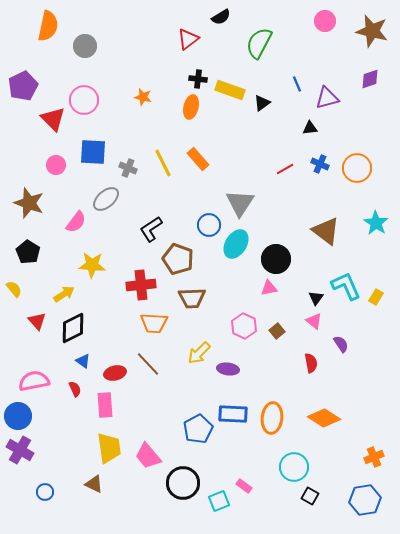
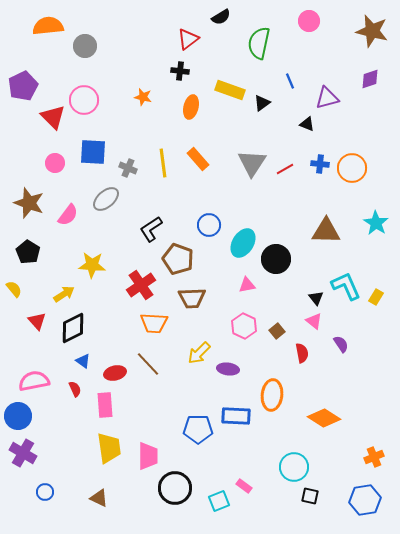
pink circle at (325, 21): moved 16 px left
orange semicircle at (48, 26): rotated 108 degrees counterclockwise
green semicircle at (259, 43): rotated 16 degrees counterclockwise
black cross at (198, 79): moved 18 px left, 8 px up
blue line at (297, 84): moved 7 px left, 3 px up
red triangle at (53, 119): moved 2 px up
black triangle at (310, 128): moved 3 px left, 4 px up; rotated 28 degrees clockwise
yellow line at (163, 163): rotated 20 degrees clockwise
blue cross at (320, 164): rotated 18 degrees counterclockwise
pink circle at (56, 165): moved 1 px left, 2 px up
orange circle at (357, 168): moved 5 px left
gray triangle at (240, 203): moved 12 px right, 40 px up
pink semicircle at (76, 222): moved 8 px left, 7 px up
brown triangle at (326, 231): rotated 36 degrees counterclockwise
cyan ellipse at (236, 244): moved 7 px right, 1 px up
red cross at (141, 285): rotated 28 degrees counterclockwise
pink triangle at (269, 288): moved 22 px left, 3 px up
black triangle at (316, 298): rotated 14 degrees counterclockwise
red semicircle at (311, 363): moved 9 px left, 10 px up
blue rectangle at (233, 414): moved 3 px right, 2 px down
orange ellipse at (272, 418): moved 23 px up
blue pentagon at (198, 429): rotated 28 degrees clockwise
purple cross at (20, 450): moved 3 px right, 3 px down
pink trapezoid at (148, 456): rotated 140 degrees counterclockwise
black circle at (183, 483): moved 8 px left, 5 px down
brown triangle at (94, 484): moved 5 px right, 14 px down
black square at (310, 496): rotated 18 degrees counterclockwise
